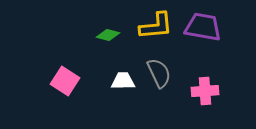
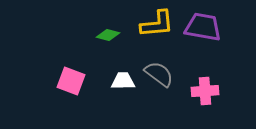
yellow L-shape: moved 1 px right, 2 px up
gray semicircle: moved 1 px down; rotated 28 degrees counterclockwise
pink square: moved 6 px right; rotated 12 degrees counterclockwise
